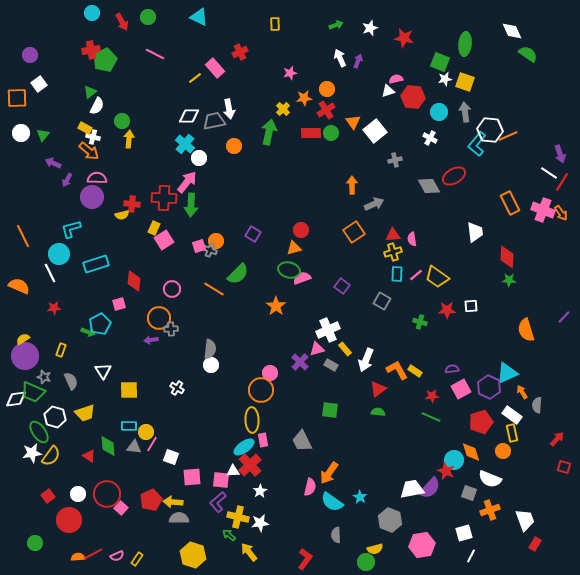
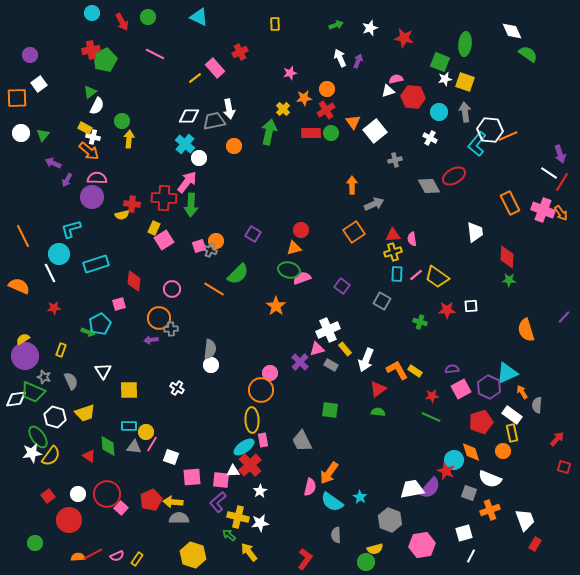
green ellipse at (39, 432): moved 1 px left, 5 px down
